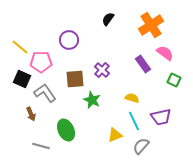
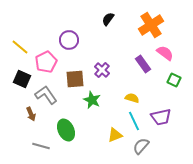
pink pentagon: moved 5 px right; rotated 25 degrees counterclockwise
gray L-shape: moved 1 px right, 2 px down
